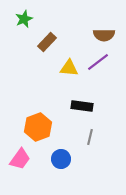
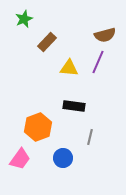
brown semicircle: moved 1 px right; rotated 15 degrees counterclockwise
purple line: rotated 30 degrees counterclockwise
black rectangle: moved 8 px left
blue circle: moved 2 px right, 1 px up
